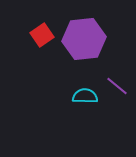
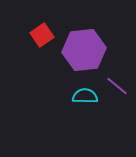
purple hexagon: moved 11 px down
